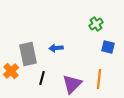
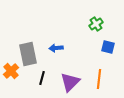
purple triangle: moved 2 px left, 2 px up
